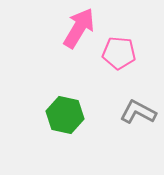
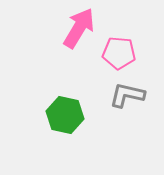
gray L-shape: moved 11 px left, 17 px up; rotated 15 degrees counterclockwise
